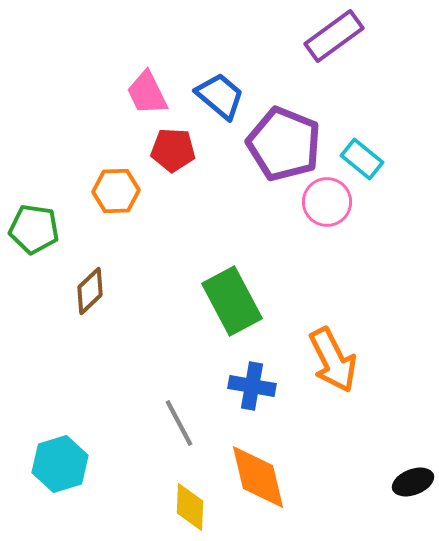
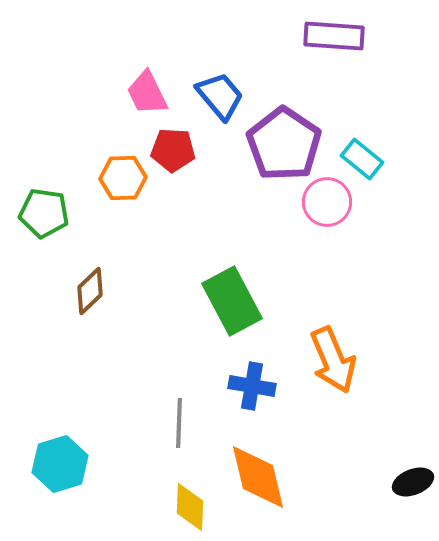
purple rectangle: rotated 40 degrees clockwise
blue trapezoid: rotated 10 degrees clockwise
purple pentagon: rotated 12 degrees clockwise
orange hexagon: moved 7 px right, 13 px up
green pentagon: moved 10 px right, 16 px up
orange arrow: rotated 4 degrees clockwise
gray line: rotated 30 degrees clockwise
